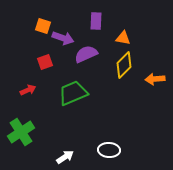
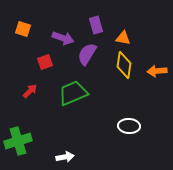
purple rectangle: moved 4 px down; rotated 18 degrees counterclockwise
orange square: moved 20 px left, 3 px down
purple semicircle: moved 1 px right; rotated 35 degrees counterclockwise
yellow diamond: rotated 36 degrees counterclockwise
orange arrow: moved 2 px right, 8 px up
red arrow: moved 2 px right, 1 px down; rotated 21 degrees counterclockwise
green cross: moved 3 px left, 9 px down; rotated 16 degrees clockwise
white ellipse: moved 20 px right, 24 px up
white arrow: rotated 24 degrees clockwise
